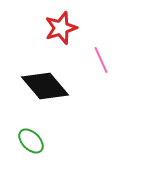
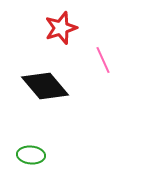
pink line: moved 2 px right
green ellipse: moved 14 px down; rotated 40 degrees counterclockwise
